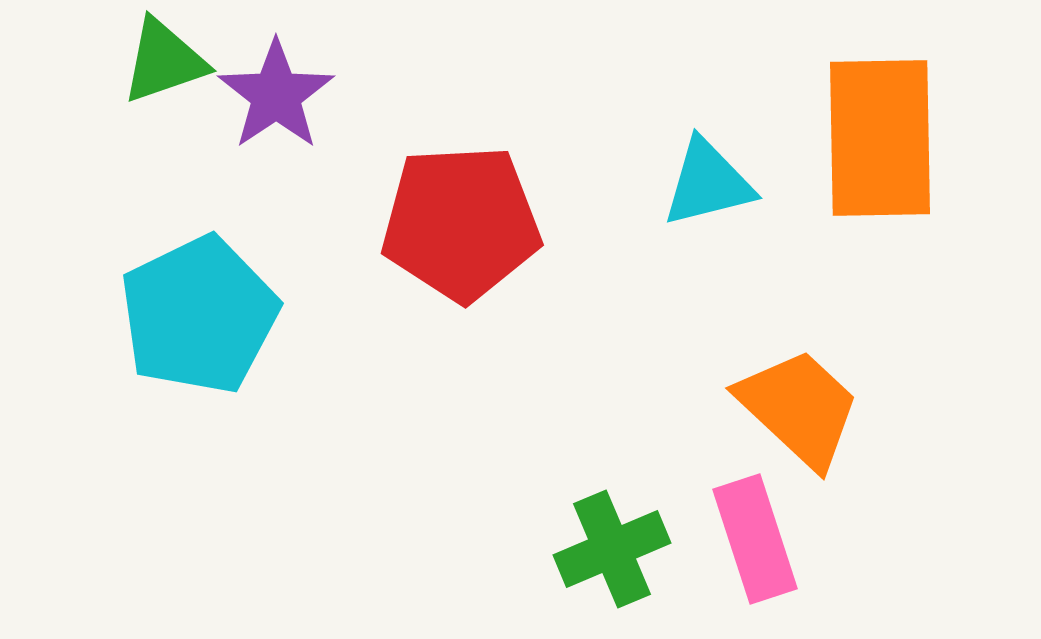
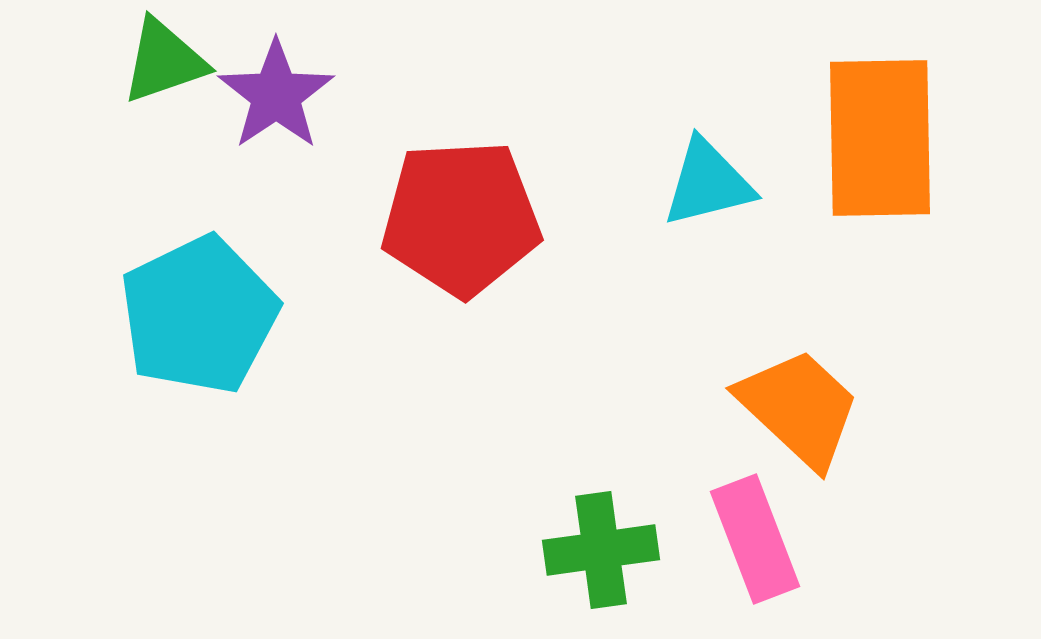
red pentagon: moved 5 px up
pink rectangle: rotated 3 degrees counterclockwise
green cross: moved 11 px left, 1 px down; rotated 15 degrees clockwise
